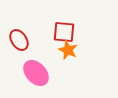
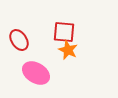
pink ellipse: rotated 16 degrees counterclockwise
